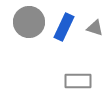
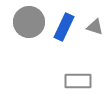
gray triangle: moved 1 px up
